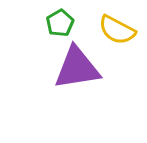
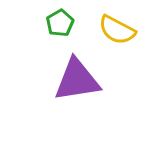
purple triangle: moved 12 px down
